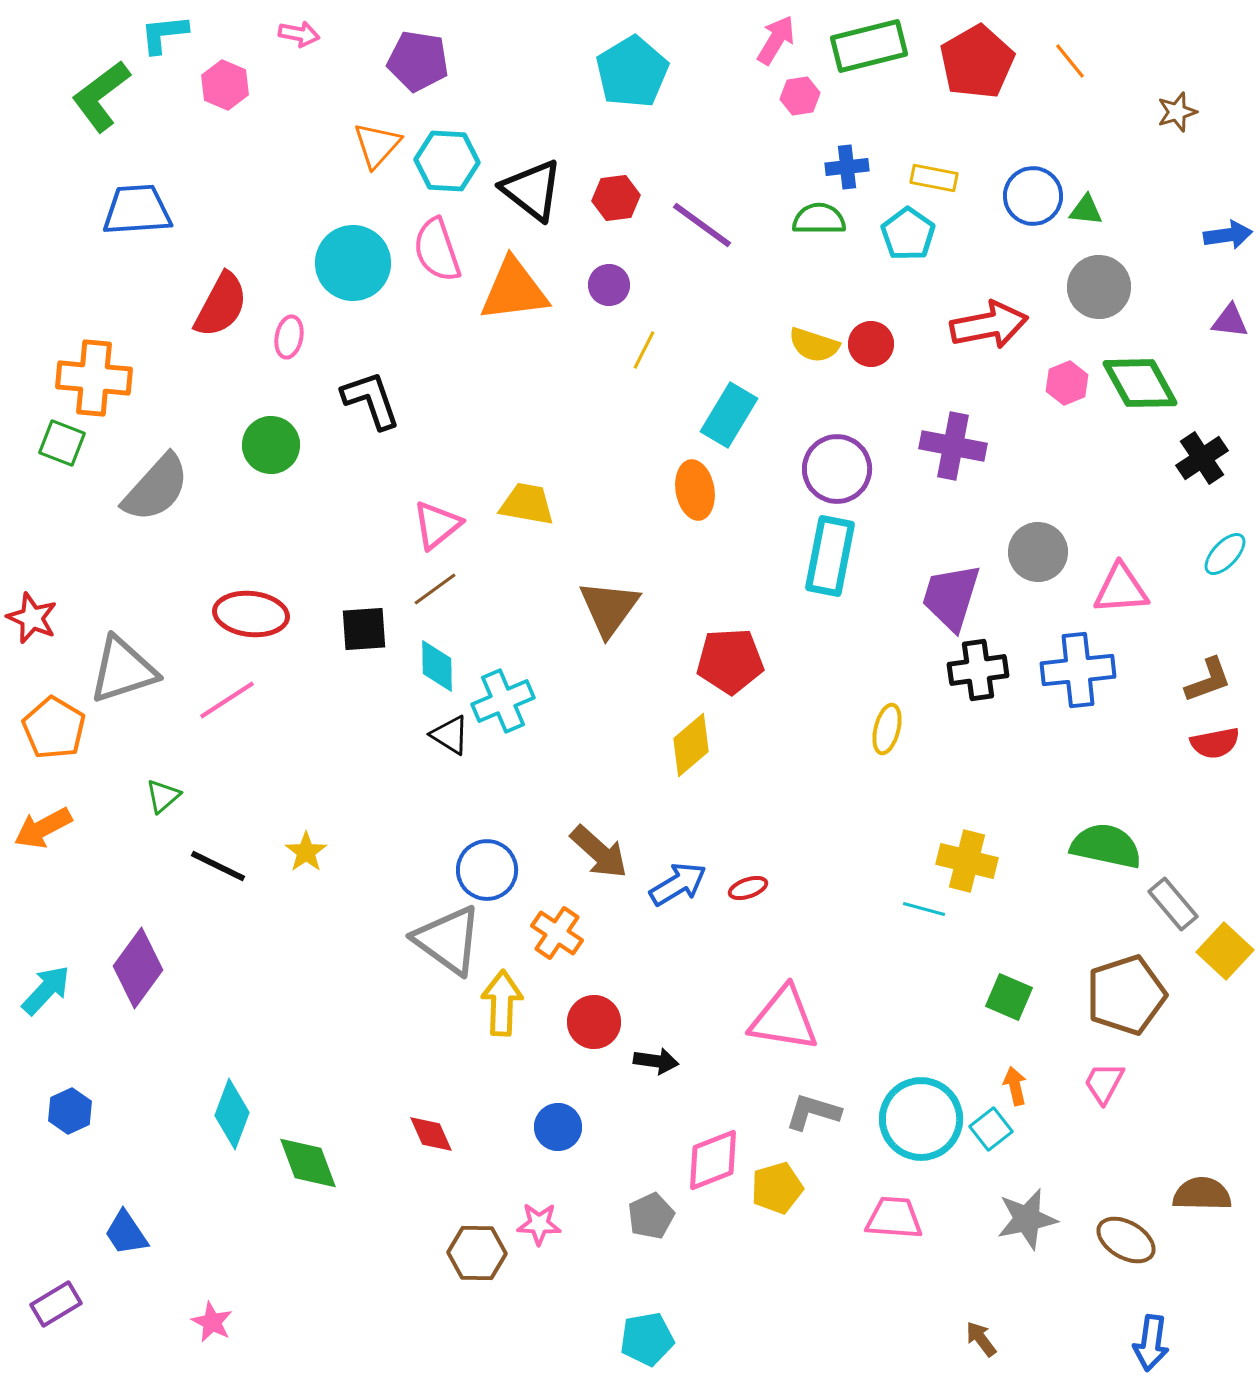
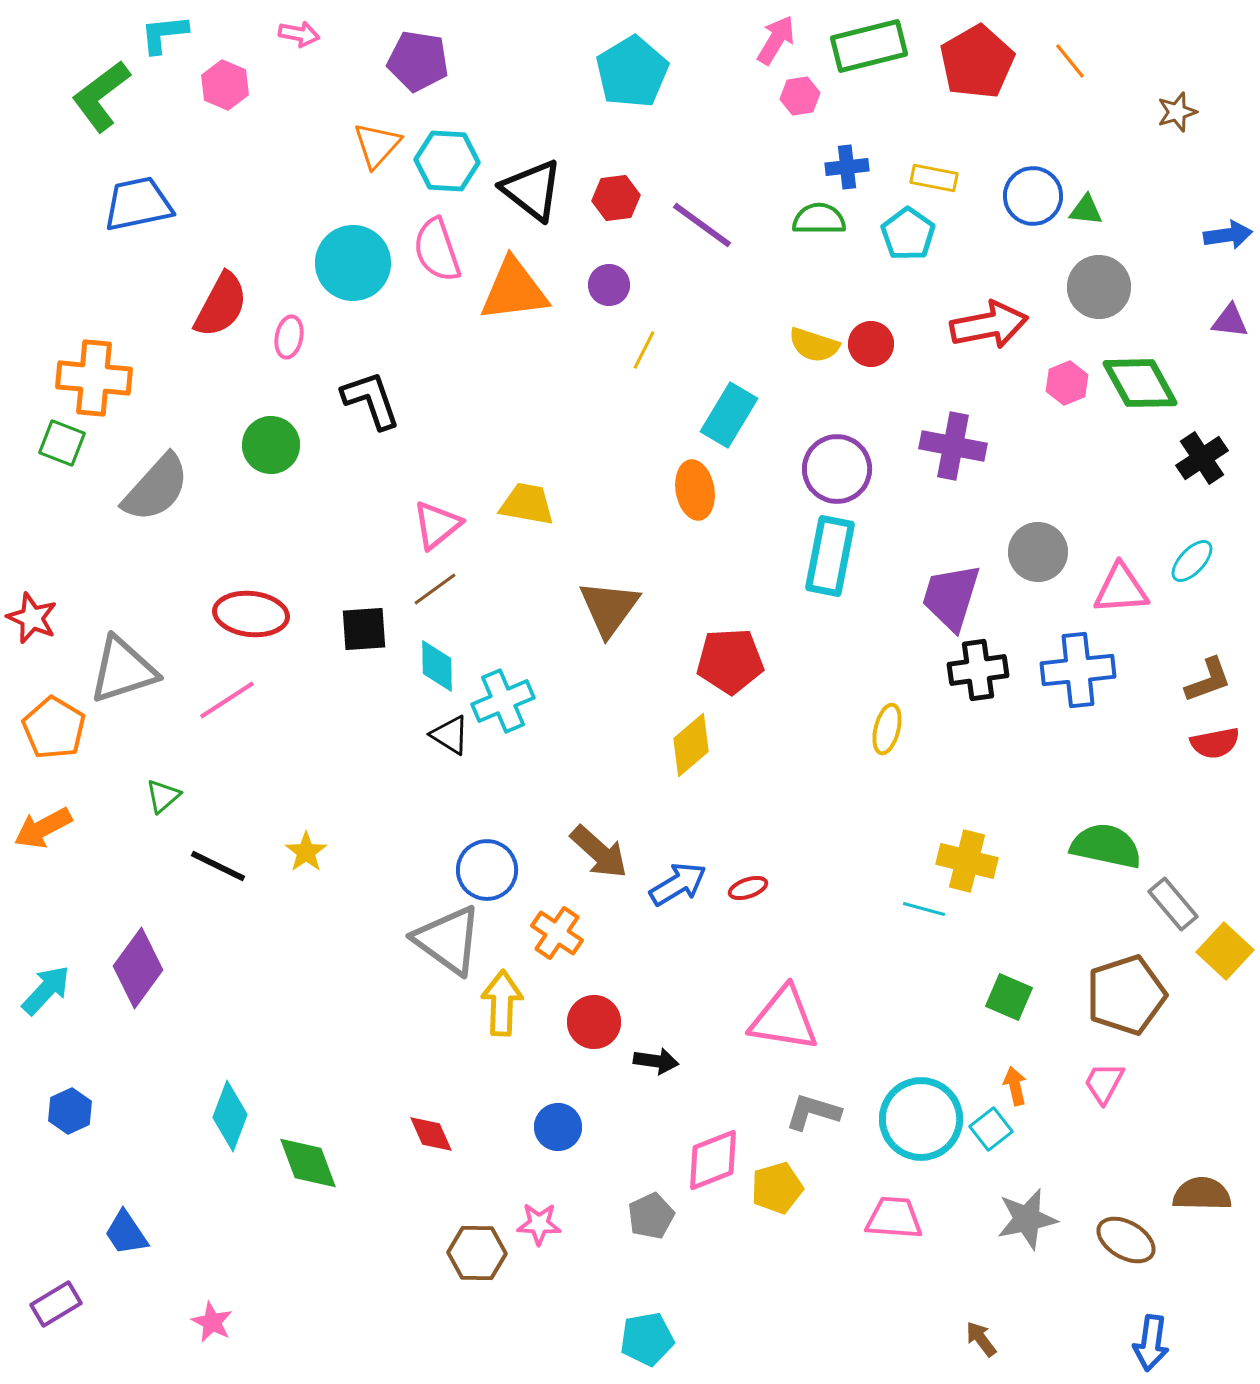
blue trapezoid at (137, 210): moved 1 px right, 6 px up; rotated 8 degrees counterclockwise
cyan ellipse at (1225, 554): moved 33 px left, 7 px down
cyan diamond at (232, 1114): moved 2 px left, 2 px down
